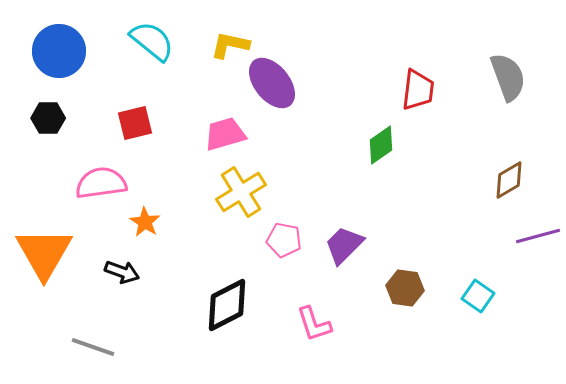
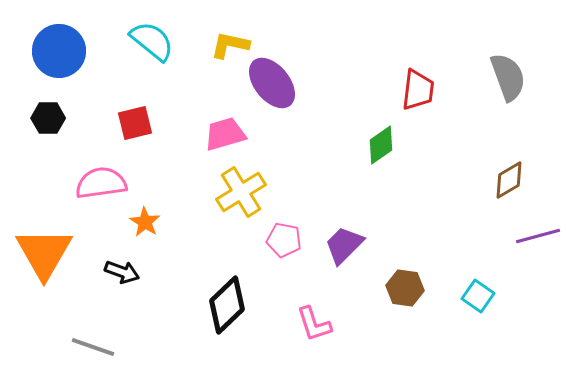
black diamond: rotated 16 degrees counterclockwise
